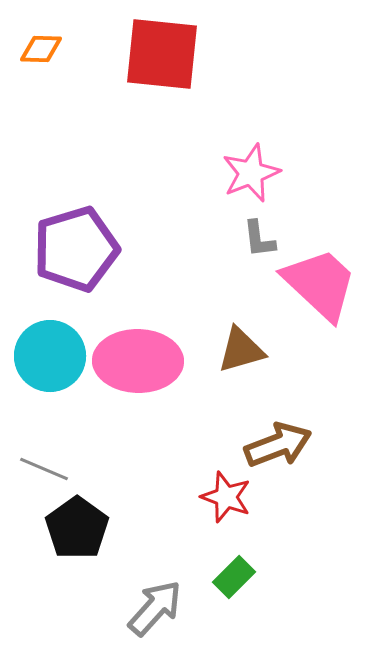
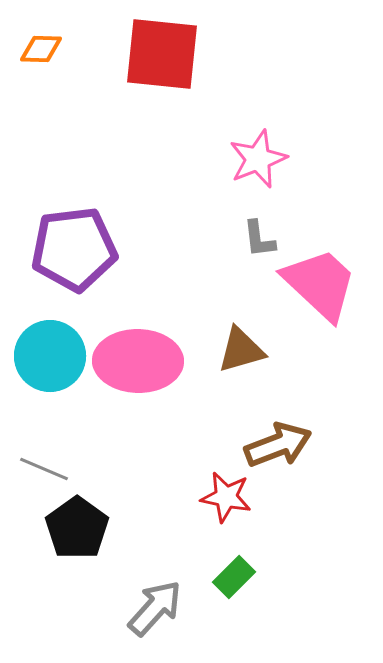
pink star: moved 7 px right, 14 px up
purple pentagon: moved 2 px left; rotated 10 degrees clockwise
red star: rotated 9 degrees counterclockwise
